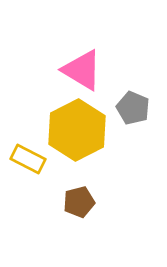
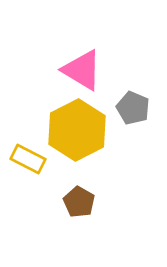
brown pentagon: rotated 28 degrees counterclockwise
